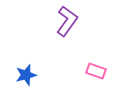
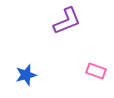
purple L-shape: rotated 32 degrees clockwise
